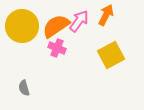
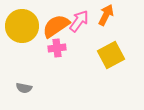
pink cross: rotated 30 degrees counterclockwise
gray semicircle: rotated 63 degrees counterclockwise
